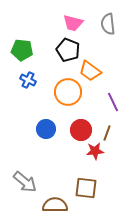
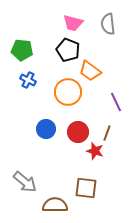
purple line: moved 3 px right
red circle: moved 3 px left, 2 px down
red star: rotated 24 degrees clockwise
